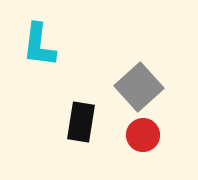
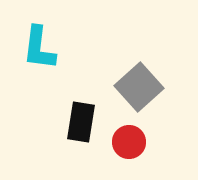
cyan L-shape: moved 3 px down
red circle: moved 14 px left, 7 px down
